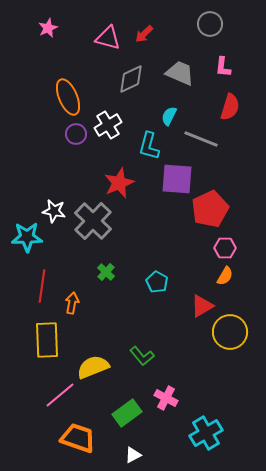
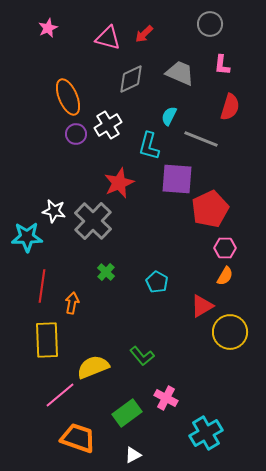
pink L-shape: moved 1 px left, 2 px up
